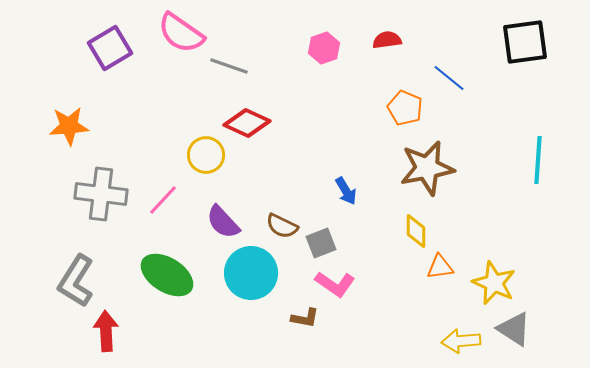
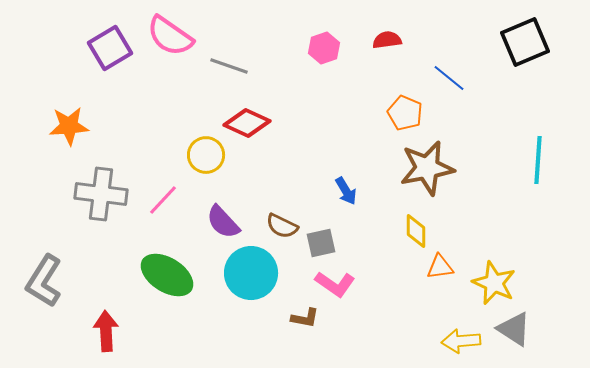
pink semicircle: moved 11 px left, 3 px down
black square: rotated 15 degrees counterclockwise
orange pentagon: moved 5 px down
gray square: rotated 8 degrees clockwise
gray L-shape: moved 32 px left
